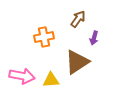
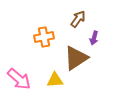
brown triangle: moved 1 px left, 4 px up
pink arrow: moved 3 px left, 3 px down; rotated 30 degrees clockwise
yellow triangle: moved 4 px right
